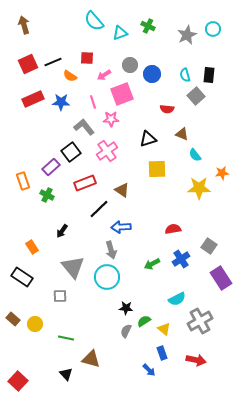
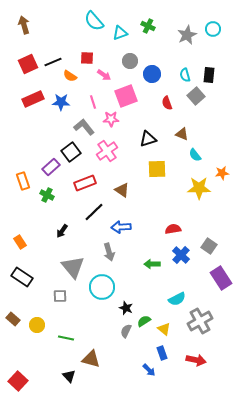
gray circle at (130, 65): moved 4 px up
pink arrow at (104, 75): rotated 112 degrees counterclockwise
pink square at (122, 94): moved 4 px right, 2 px down
red semicircle at (167, 109): moved 6 px up; rotated 64 degrees clockwise
black line at (99, 209): moved 5 px left, 3 px down
orange rectangle at (32, 247): moved 12 px left, 5 px up
gray arrow at (111, 250): moved 2 px left, 2 px down
blue cross at (181, 259): moved 4 px up; rotated 12 degrees counterclockwise
green arrow at (152, 264): rotated 28 degrees clockwise
cyan circle at (107, 277): moved 5 px left, 10 px down
black star at (126, 308): rotated 16 degrees clockwise
yellow circle at (35, 324): moved 2 px right, 1 px down
black triangle at (66, 374): moved 3 px right, 2 px down
